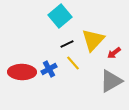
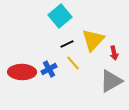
red arrow: rotated 64 degrees counterclockwise
